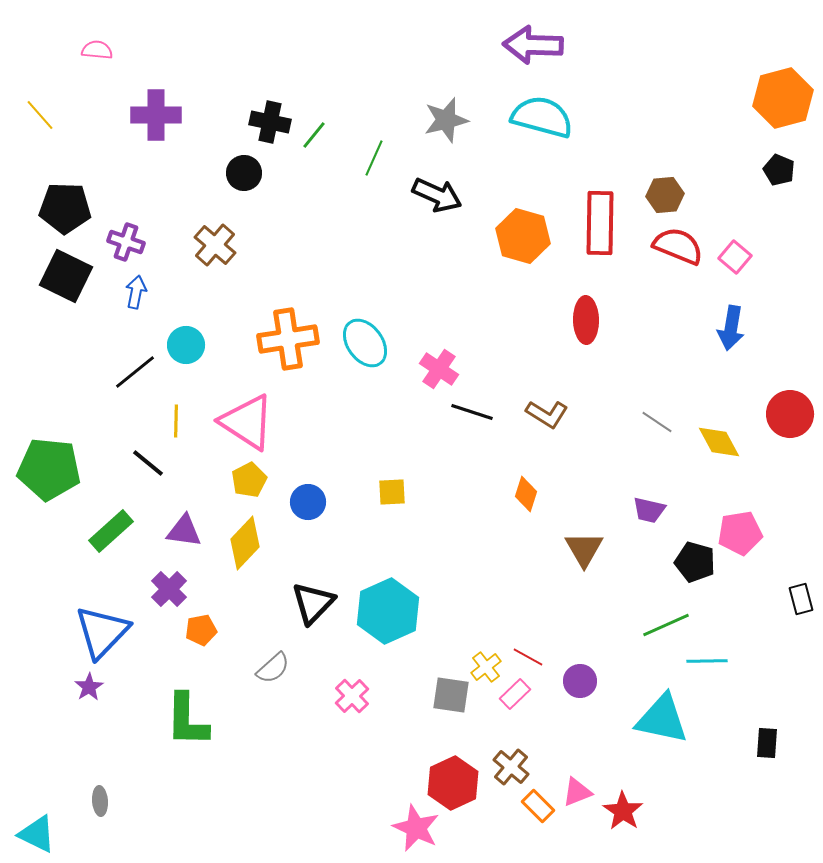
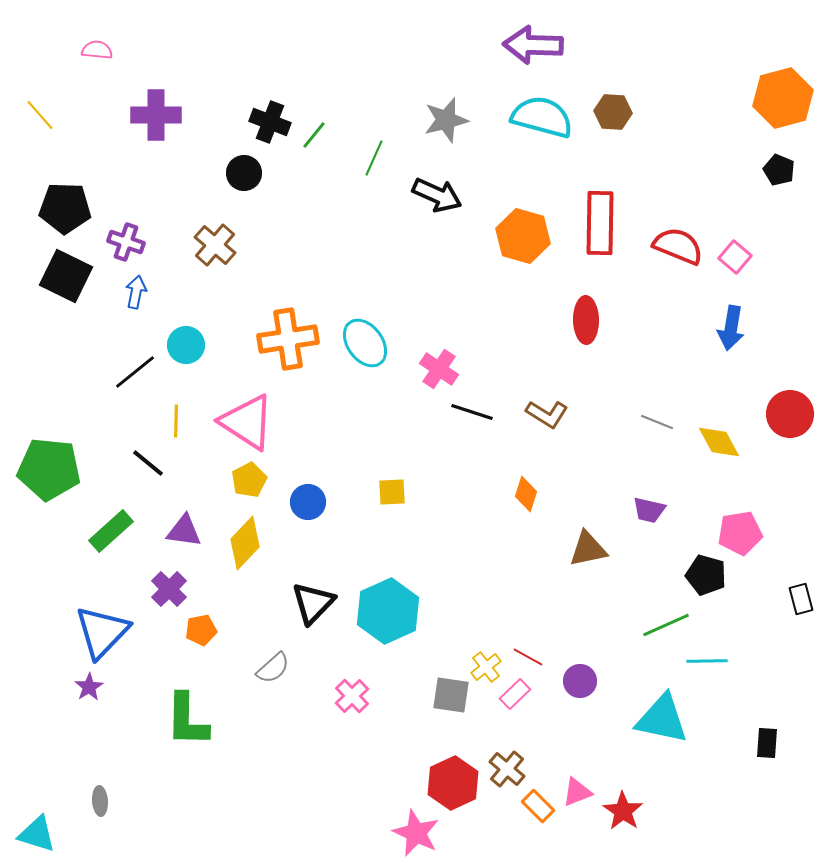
black cross at (270, 122): rotated 9 degrees clockwise
brown hexagon at (665, 195): moved 52 px left, 83 px up; rotated 9 degrees clockwise
gray line at (657, 422): rotated 12 degrees counterclockwise
brown triangle at (584, 549): moved 4 px right; rotated 48 degrees clockwise
black pentagon at (695, 562): moved 11 px right, 13 px down
brown cross at (511, 767): moved 4 px left, 2 px down
pink star at (416, 828): moved 5 px down
cyan triangle at (37, 834): rotated 9 degrees counterclockwise
